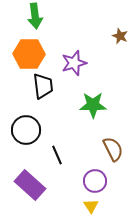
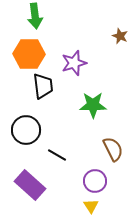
black line: rotated 36 degrees counterclockwise
